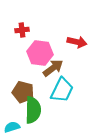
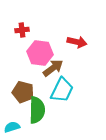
green semicircle: moved 4 px right
